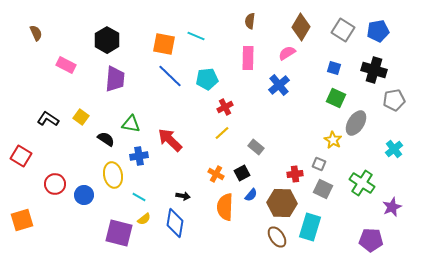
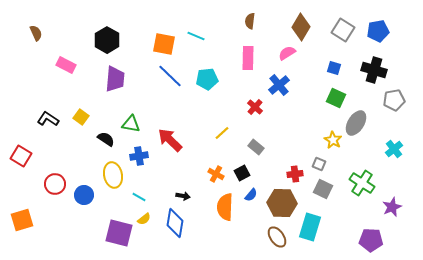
red cross at (225, 107): moved 30 px right; rotated 21 degrees counterclockwise
